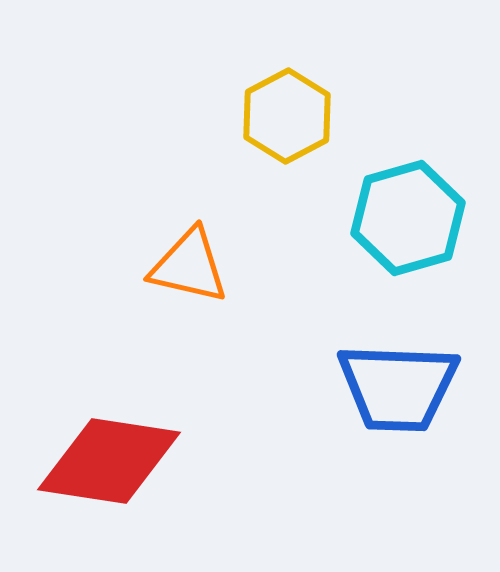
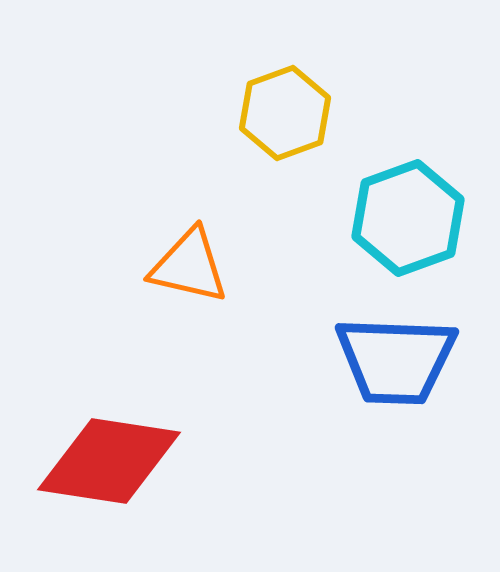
yellow hexagon: moved 2 px left, 3 px up; rotated 8 degrees clockwise
cyan hexagon: rotated 4 degrees counterclockwise
blue trapezoid: moved 2 px left, 27 px up
